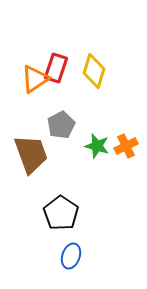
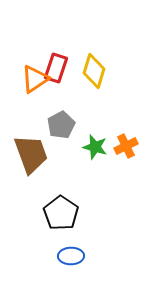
green star: moved 2 px left, 1 px down
blue ellipse: rotated 70 degrees clockwise
